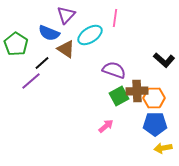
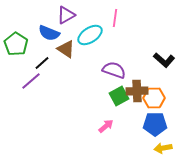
purple triangle: rotated 18 degrees clockwise
